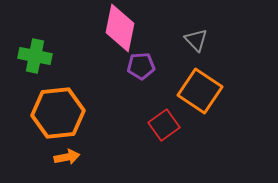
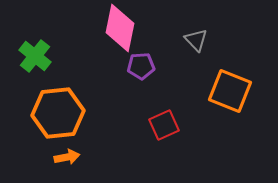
green cross: rotated 28 degrees clockwise
orange square: moved 30 px right; rotated 12 degrees counterclockwise
red square: rotated 12 degrees clockwise
